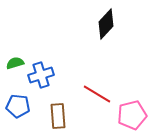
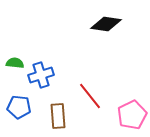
black diamond: rotated 56 degrees clockwise
green semicircle: rotated 24 degrees clockwise
red line: moved 7 px left, 2 px down; rotated 20 degrees clockwise
blue pentagon: moved 1 px right, 1 px down
pink pentagon: rotated 12 degrees counterclockwise
